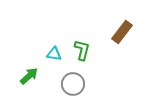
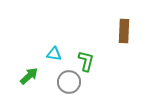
brown rectangle: moved 2 px right, 1 px up; rotated 35 degrees counterclockwise
green L-shape: moved 4 px right, 11 px down
gray circle: moved 4 px left, 2 px up
